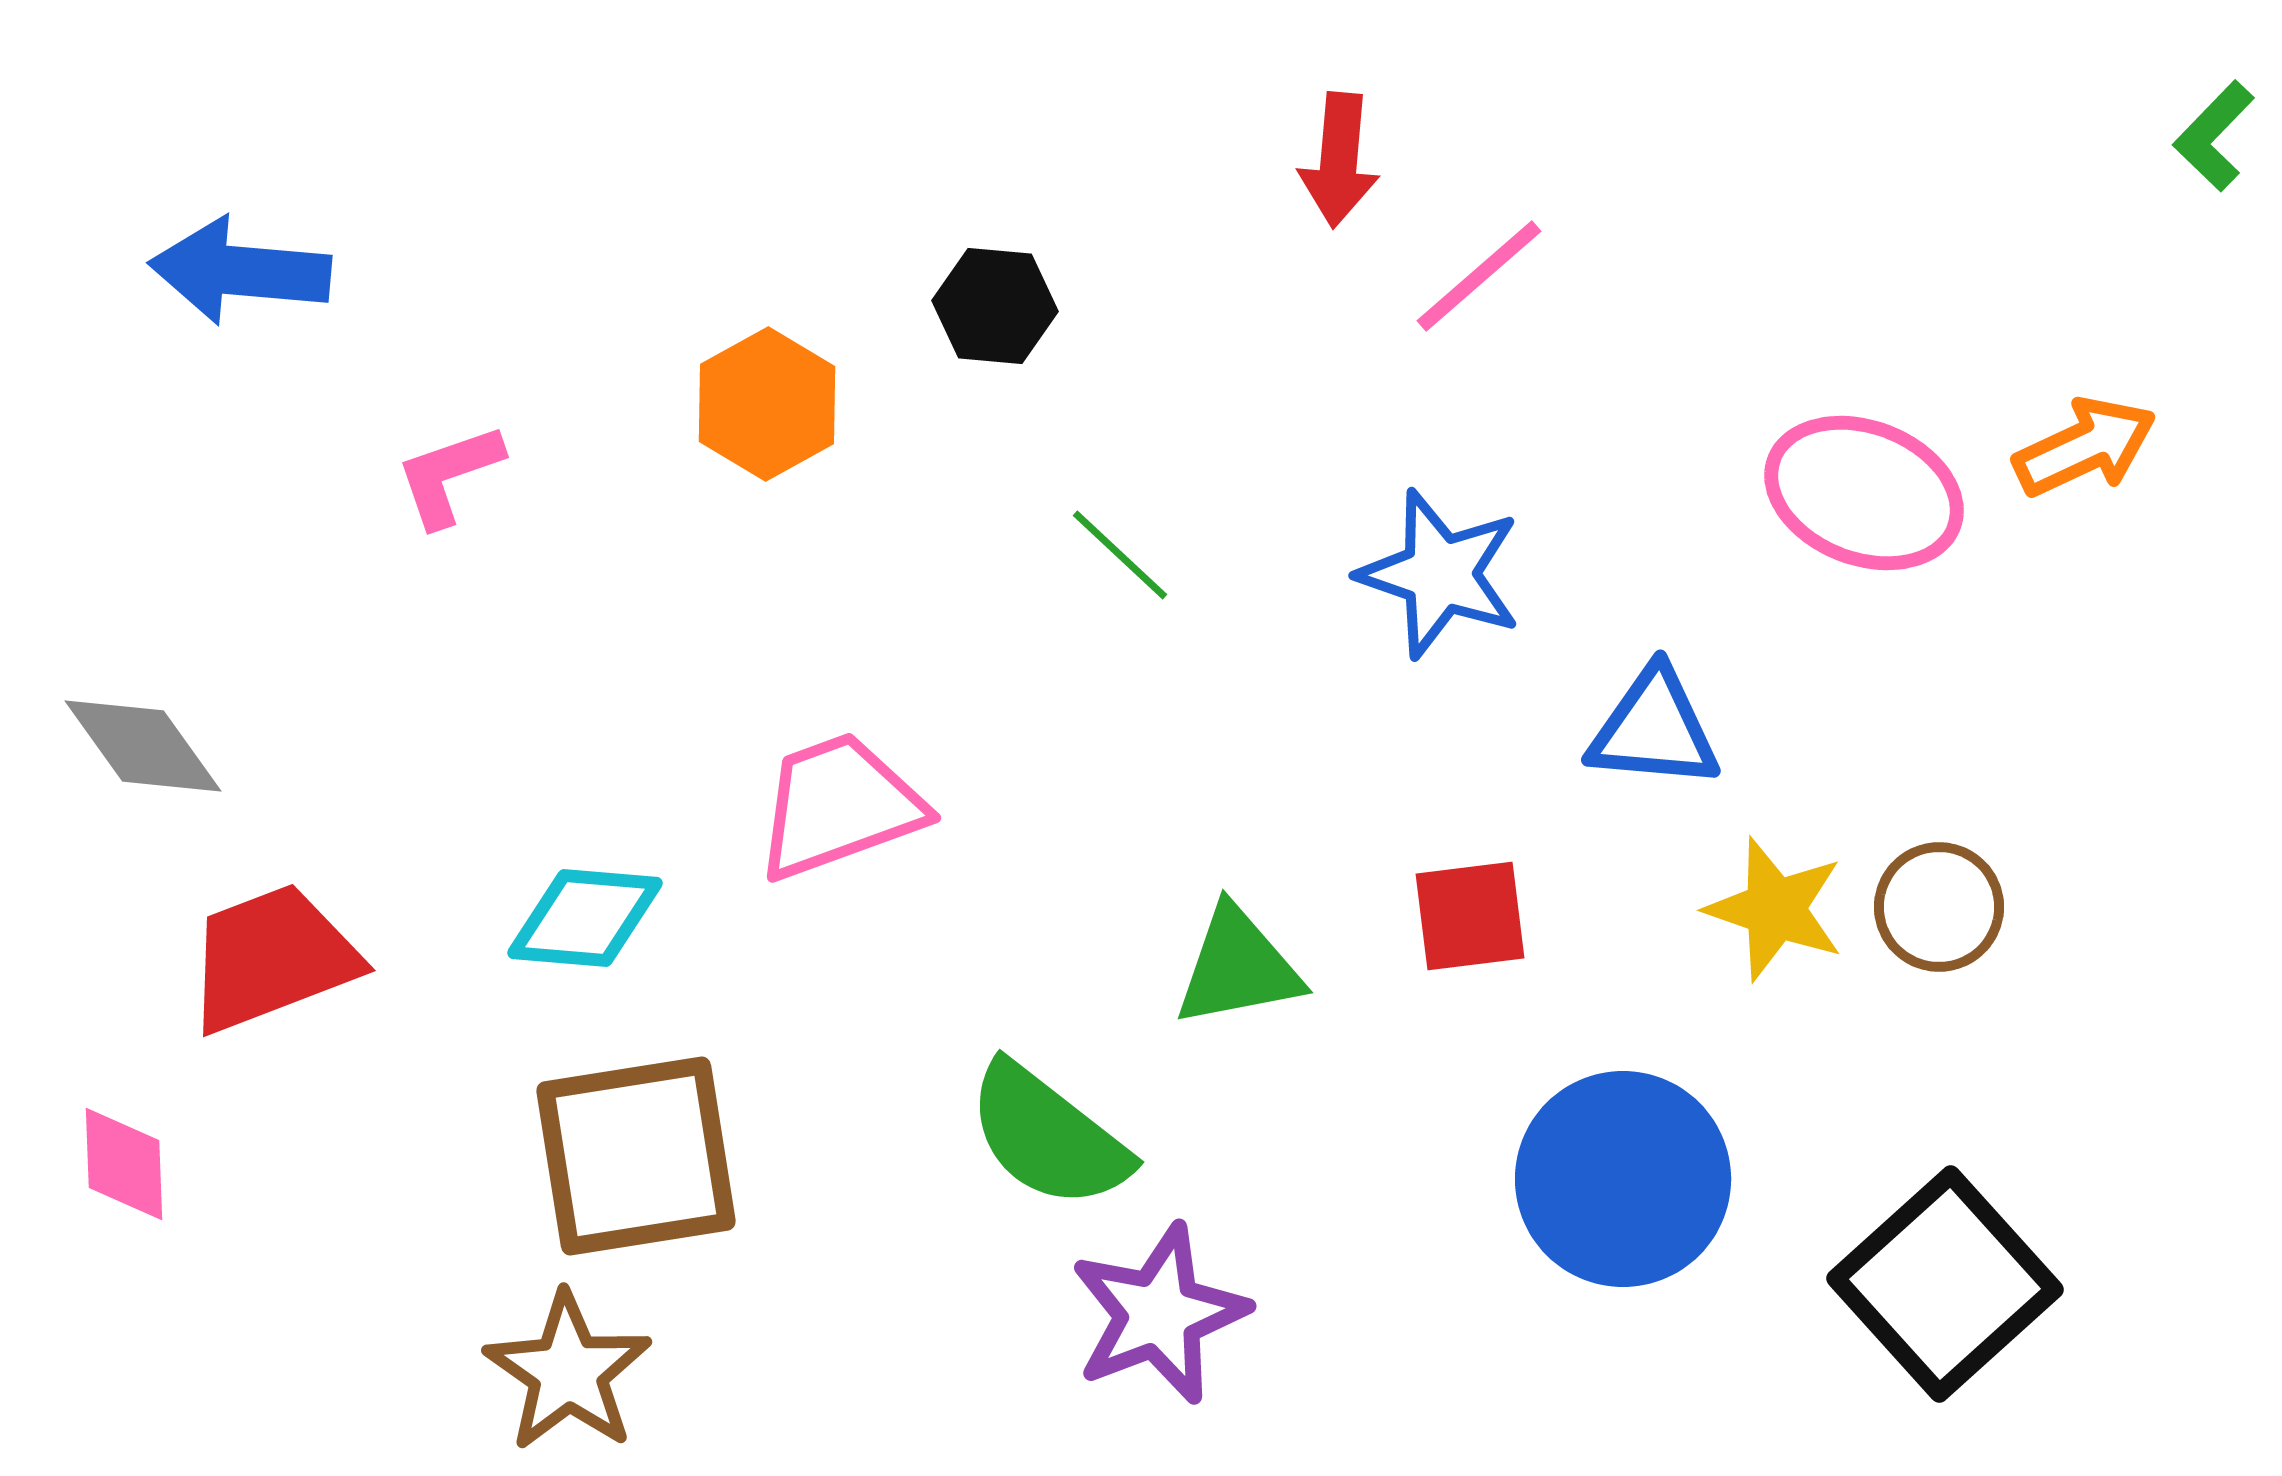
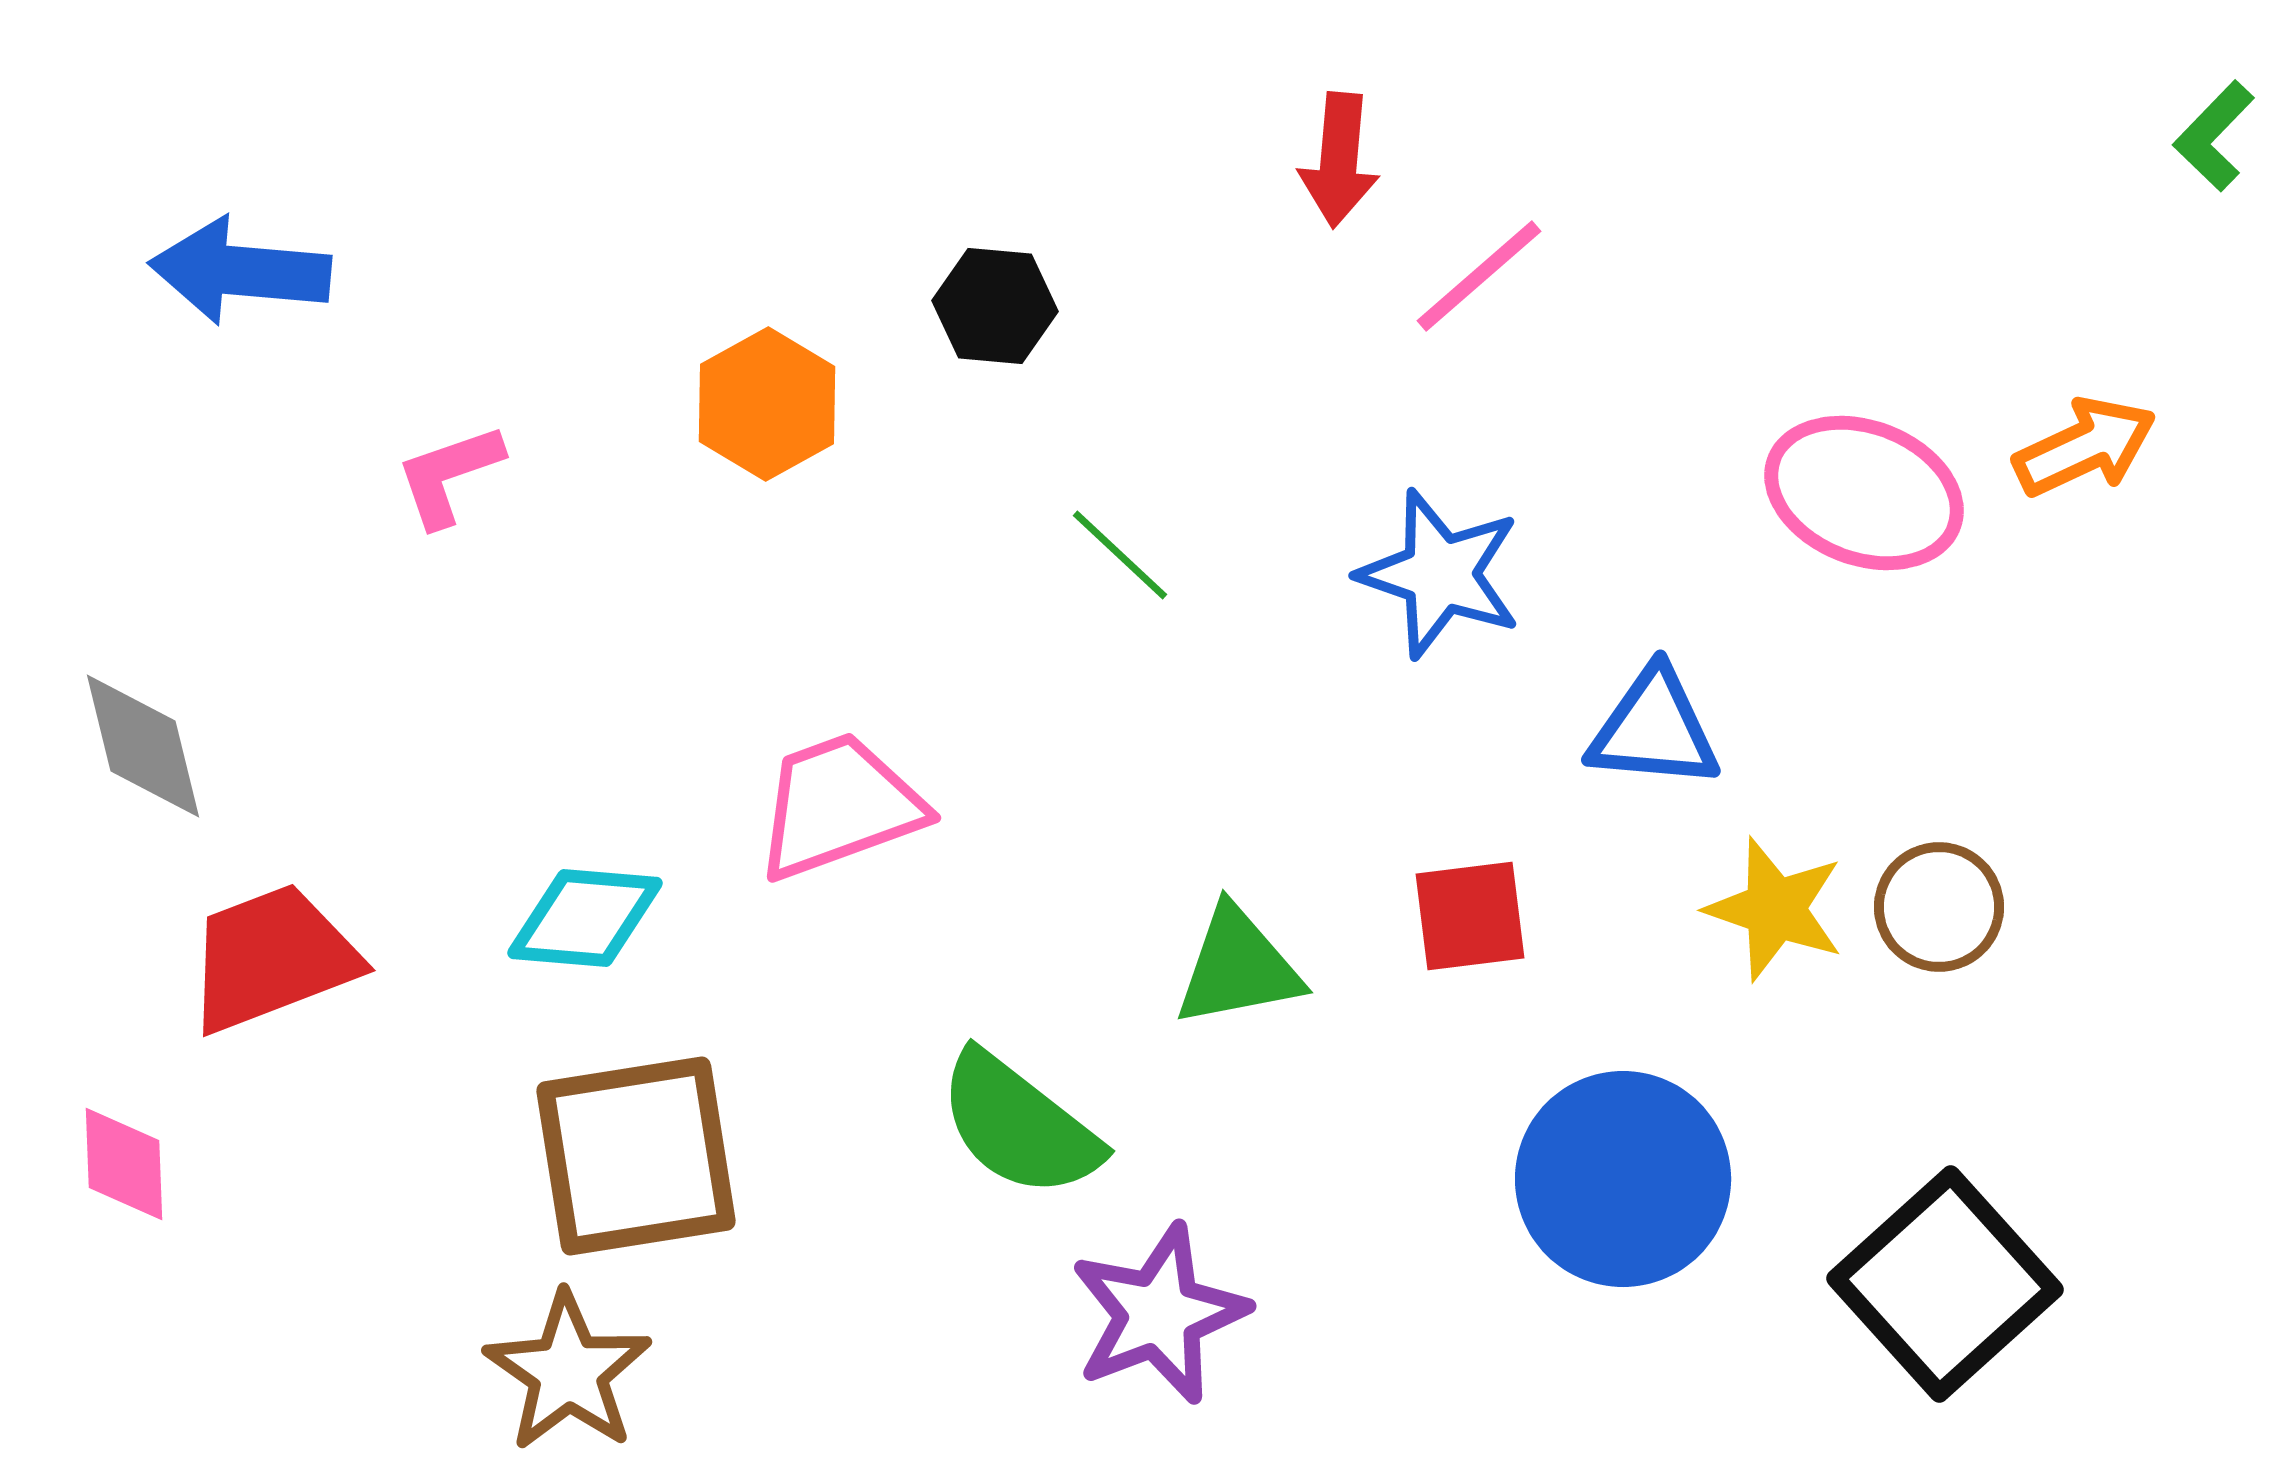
gray diamond: rotated 22 degrees clockwise
green semicircle: moved 29 px left, 11 px up
